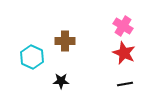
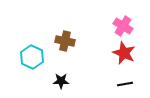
brown cross: rotated 12 degrees clockwise
